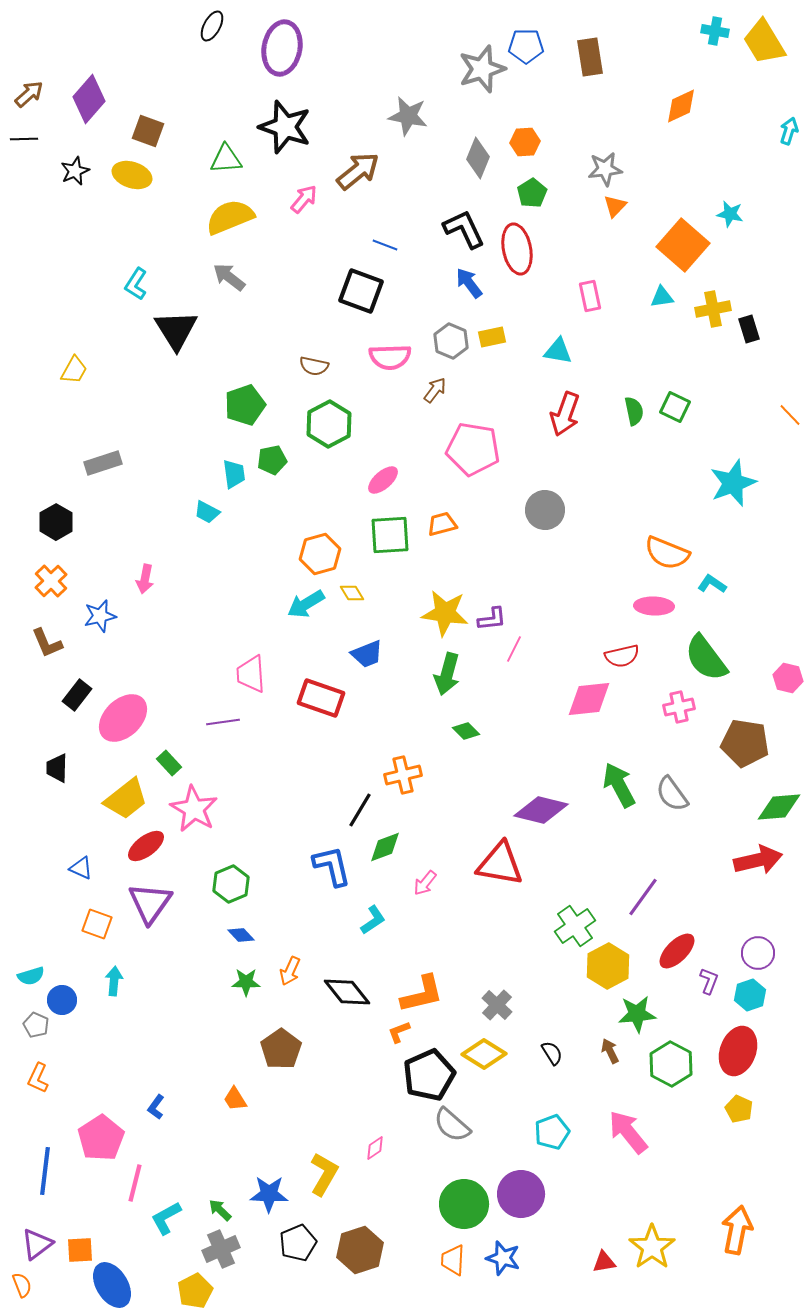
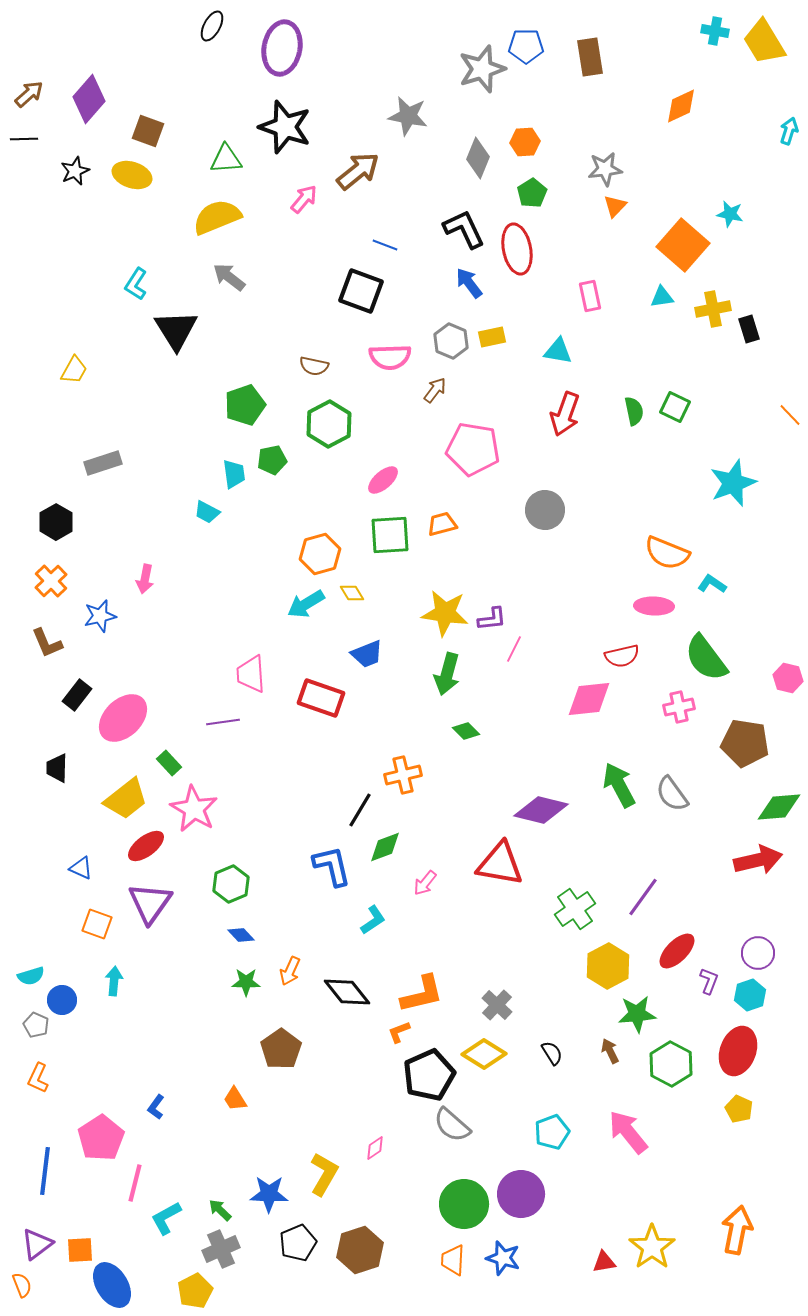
yellow semicircle at (230, 217): moved 13 px left
green cross at (575, 926): moved 17 px up
